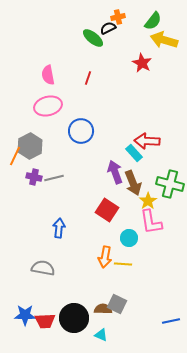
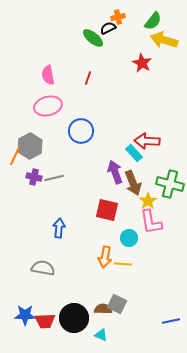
red square: rotated 20 degrees counterclockwise
